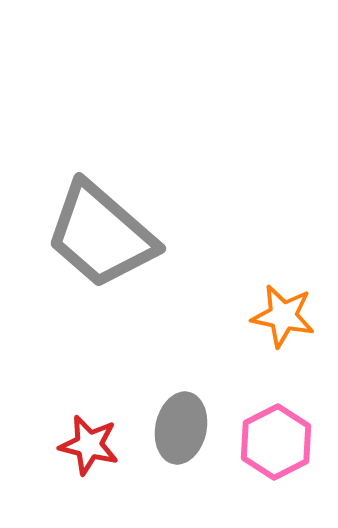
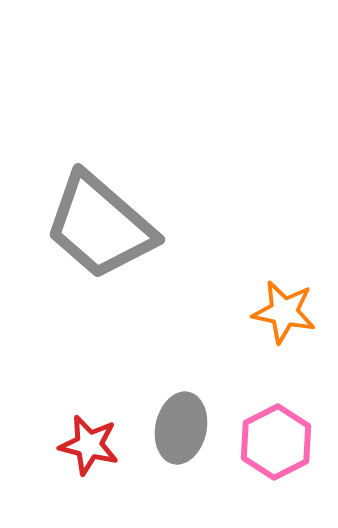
gray trapezoid: moved 1 px left, 9 px up
orange star: moved 1 px right, 4 px up
